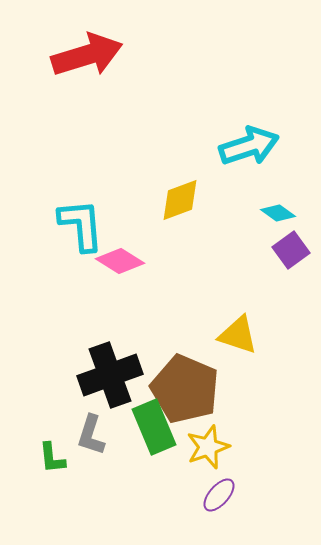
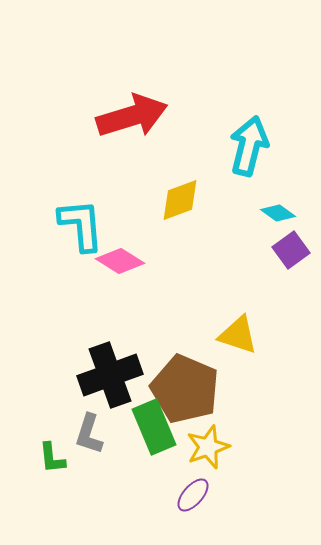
red arrow: moved 45 px right, 61 px down
cyan arrow: rotated 58 degrees counterclockwise
gray L-shape: moved 2 px left, 1 px up
purple ellipse: moved 26 px left
